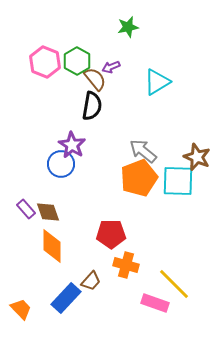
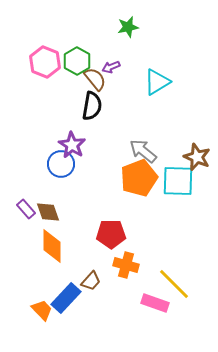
orange trapezoid: moved 21 px right, 1 px down
